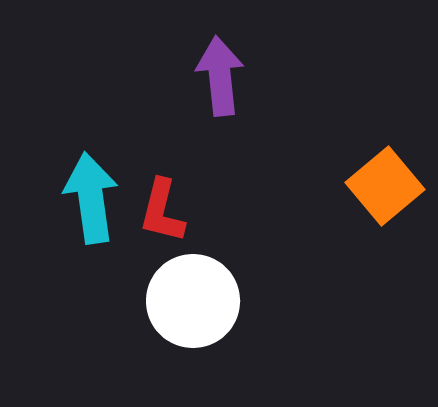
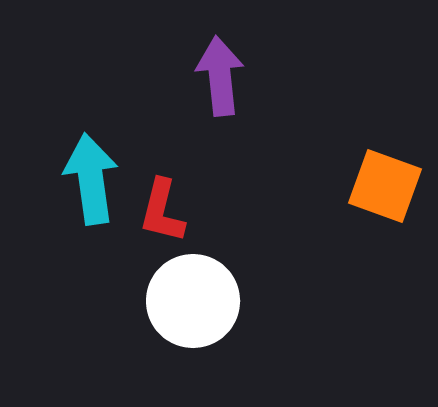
orange square: rotated 30 degrees counterclockwise
cyan arrow: moved 19 px up
